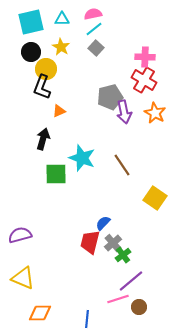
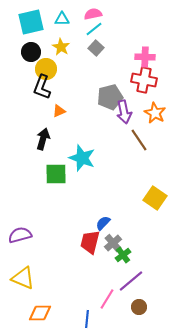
red cross: rotated 20 degrees counterclockwise
brown line: moved 17 px right, 25 px up
pink line: moved 11 px left; rotated 40 degrees counterclockwise
